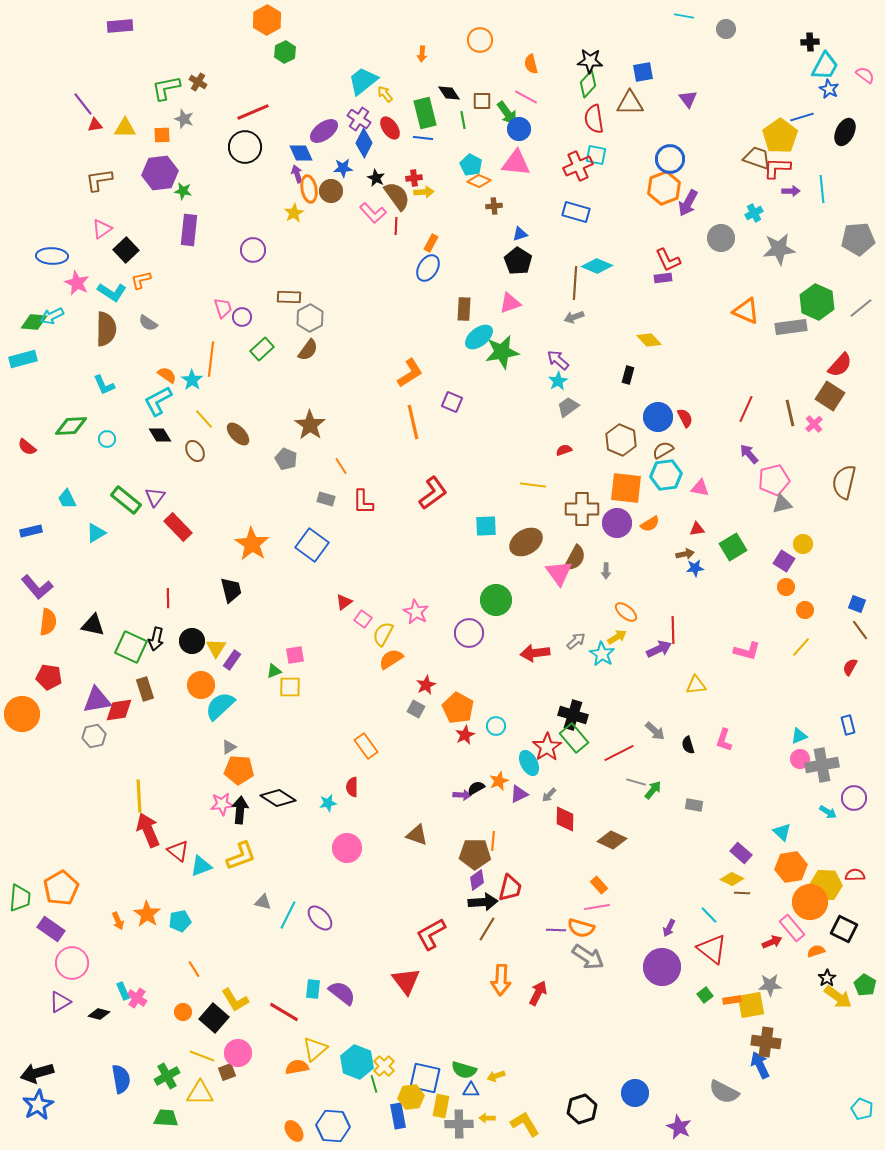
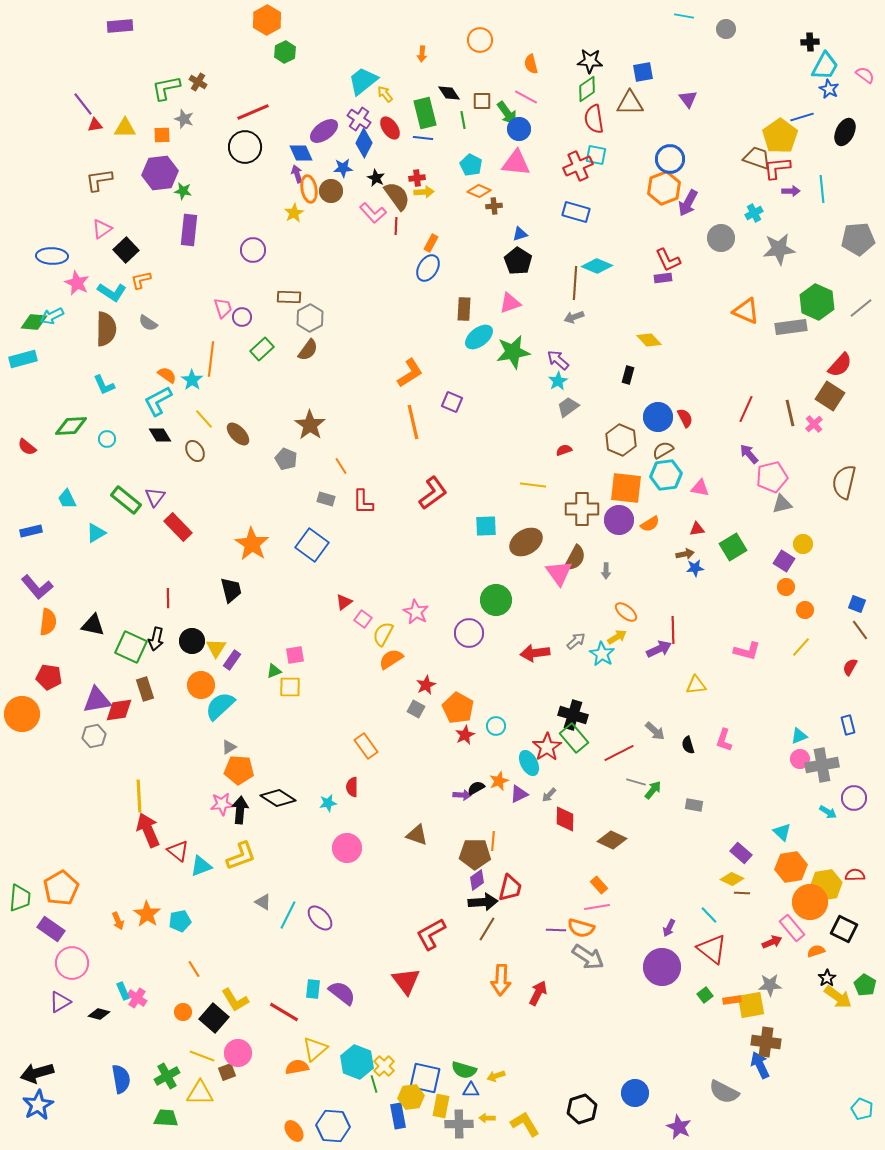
green diamond at (588, 84): moved 1 px left, 5 px down; rotated 12 degrees clockwise
red L-shape at (777, 168): rotated 8 degrees counterclockwise
red cross at (414, 178): moved 3 px right
orange diamond at (479, 181): moved 10 px down
green star at (502, 352): moved 11 px right
pink pentagon at (774, 480): moved 2 px left, 3 px up
purple circle at (617, 523): moved 2 px right, 3 px up
yellow hexagon at (826, 885): rotated 12 degrees counterclockwise
gray triangle at (263, 902): rotated 18 degrees clockwise
